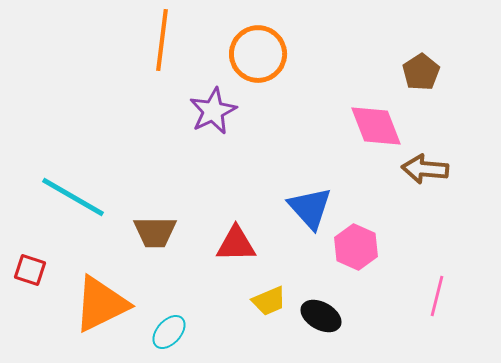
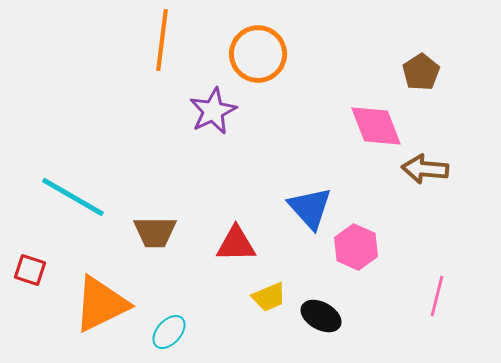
yellow trapezoid: moved 4 px up
